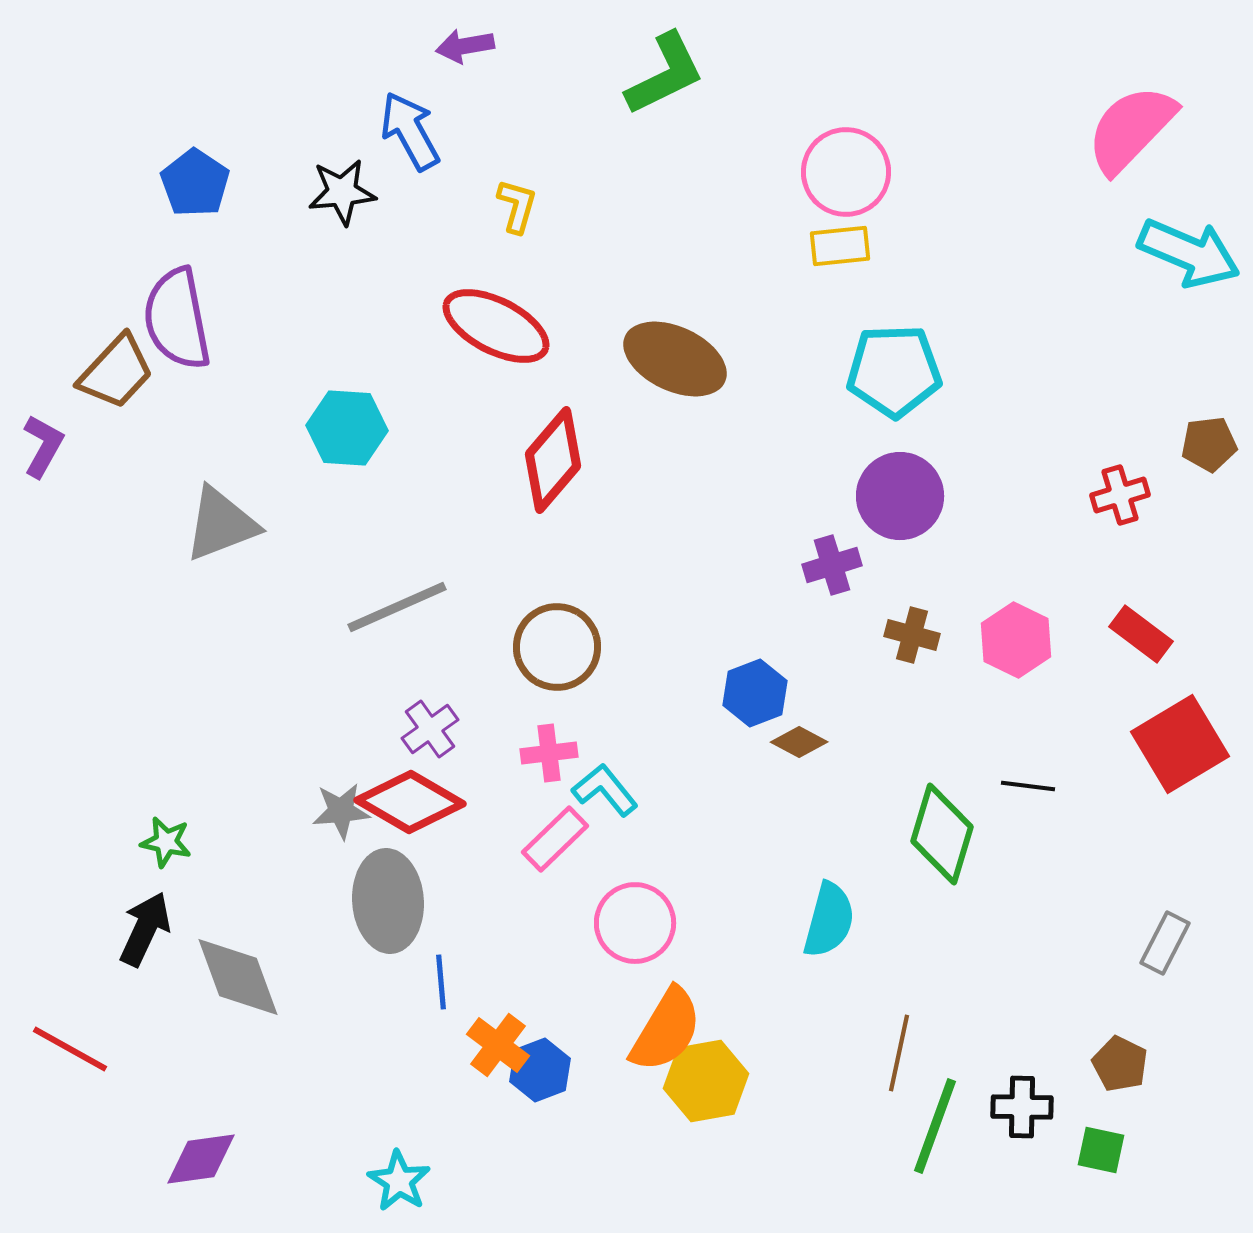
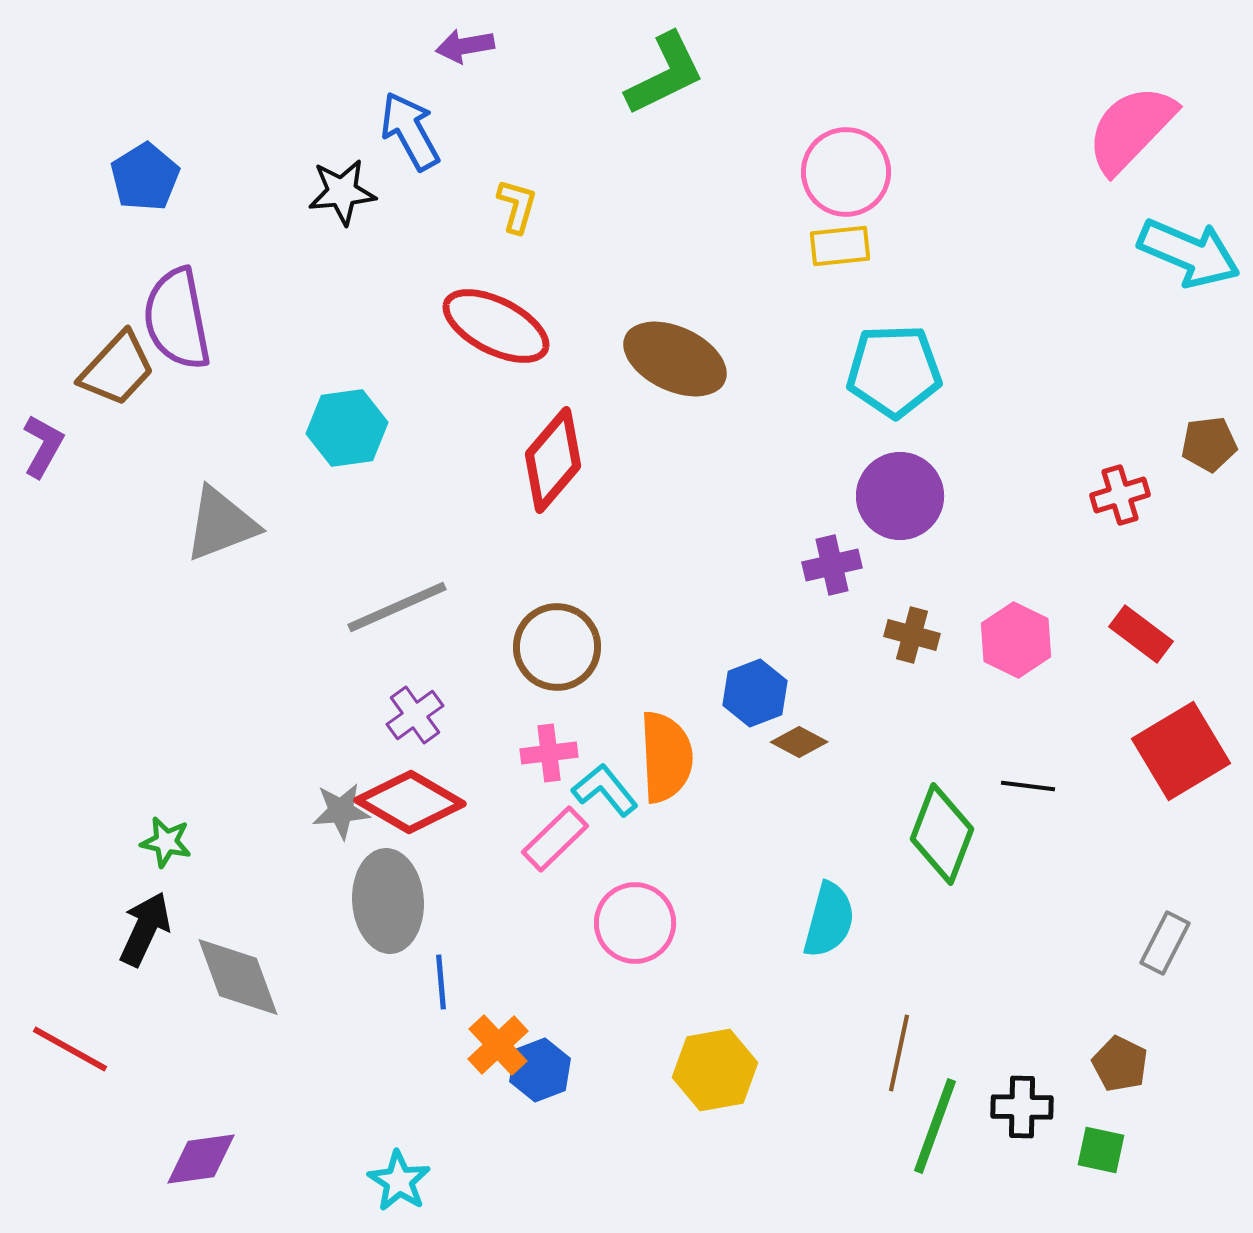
blue pentagon at (195, 183): moved 50 px left, 6 px up; rotated 6 degrees clockwise
brown trapezoid at (116, 372): moved 1 px right, 3 px up
cyan hexagon at (347, 428): rotated 12 degrees counterclockwise
purple cross at (832, 565): rotated 4 degrees clockwise
purple cross at (430, 729): moved 15 px left, 14 px up
red square at (1180, 744): moved 1 px right, 7 px down
green diamond at (942, 834): rotated 4 degrees clockwise
orange semicircle at (666, 1030): moved 273 px up; rotated 34 degrees counterclockwise
orange cross at (498, 1045): rotated 10 degrees clockwise
yellow hexagon at (706, 1081): moved 9 px right, 11 px up
